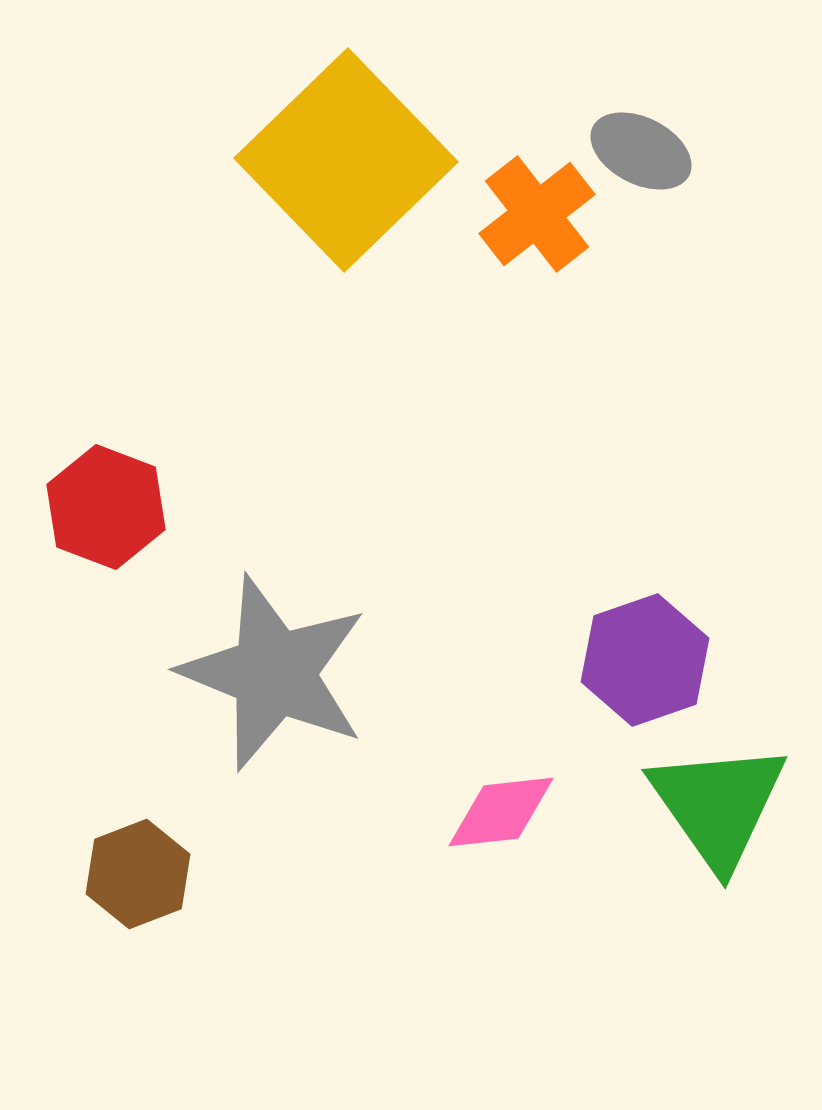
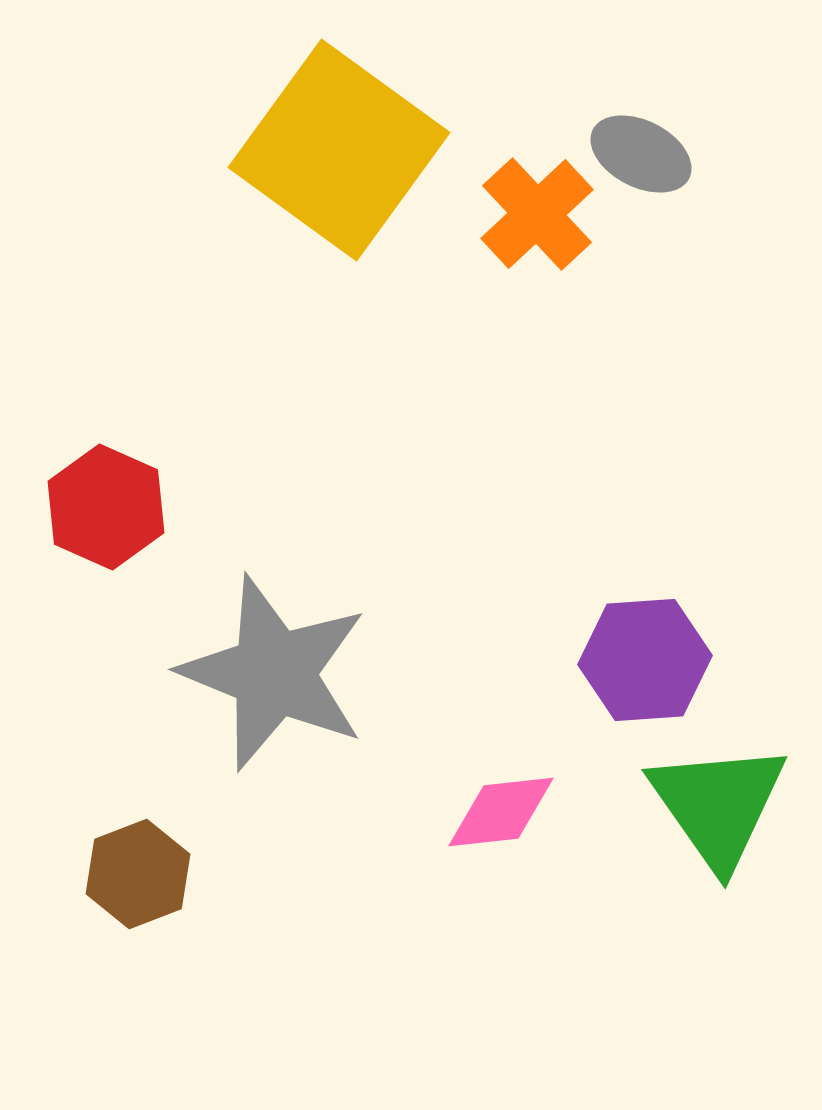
gray ellipse: moved 3 px down
yellow square: moved 7 px left, 10 px up; rotated 10 degrees counterclockwise
orange cross: rotated 5 degrees counterclockwise
red hexagon: rotated 3 degrees clockwise
purple hexagon: rotated 15 degrees clockwise
